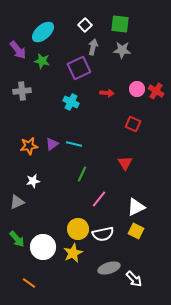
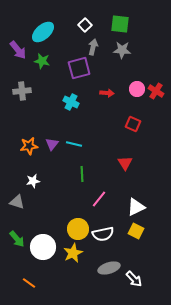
purple square: rotated 10 degrees clockwise
purple triangle: rotated 16 degrees counterclockwise
green line: rotated 28 degrees counterclockwise
gray triangle: rotated 42 degrees clockwise
